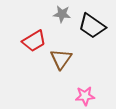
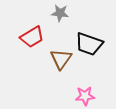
gray star: moved 2 px left, 1 px up
black trapezoid: moved 3 px left, 18 px down; rotated 16 degrees counterclockwise
red trapezoid: moved 2 px left, 4 px up
